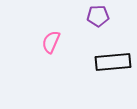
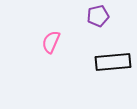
purple pentagon: rotated 10 degrees counterclockwise
